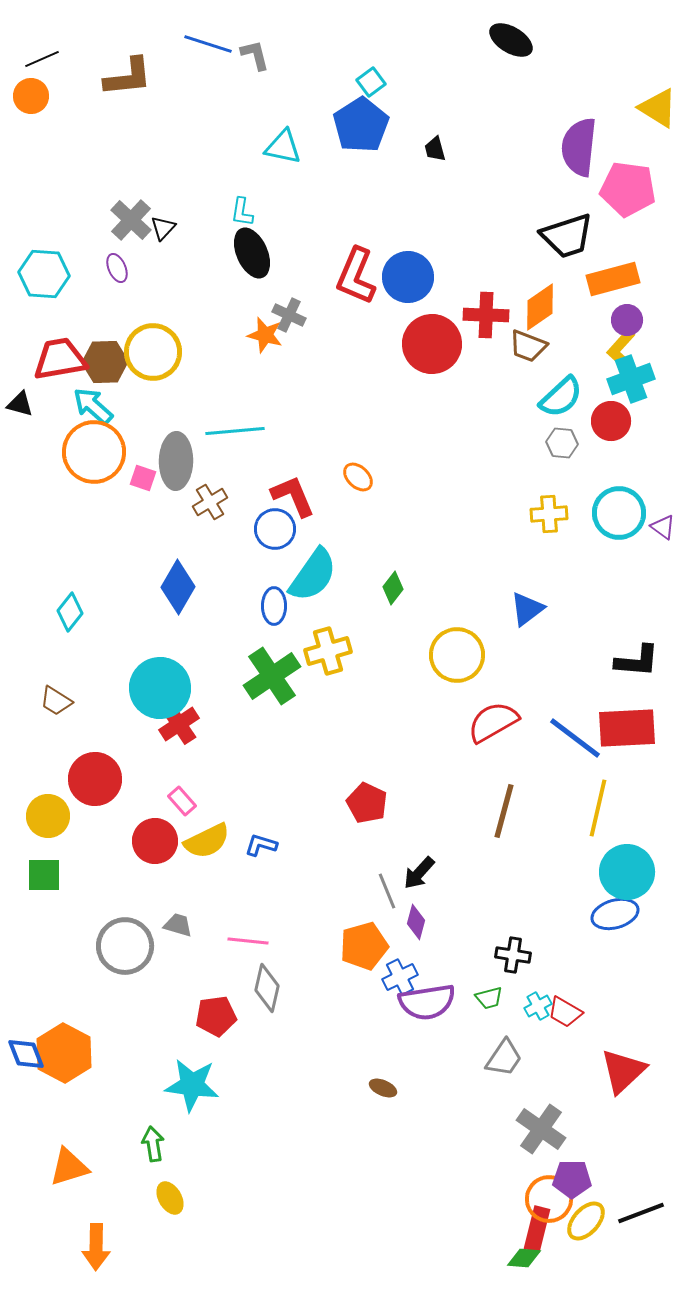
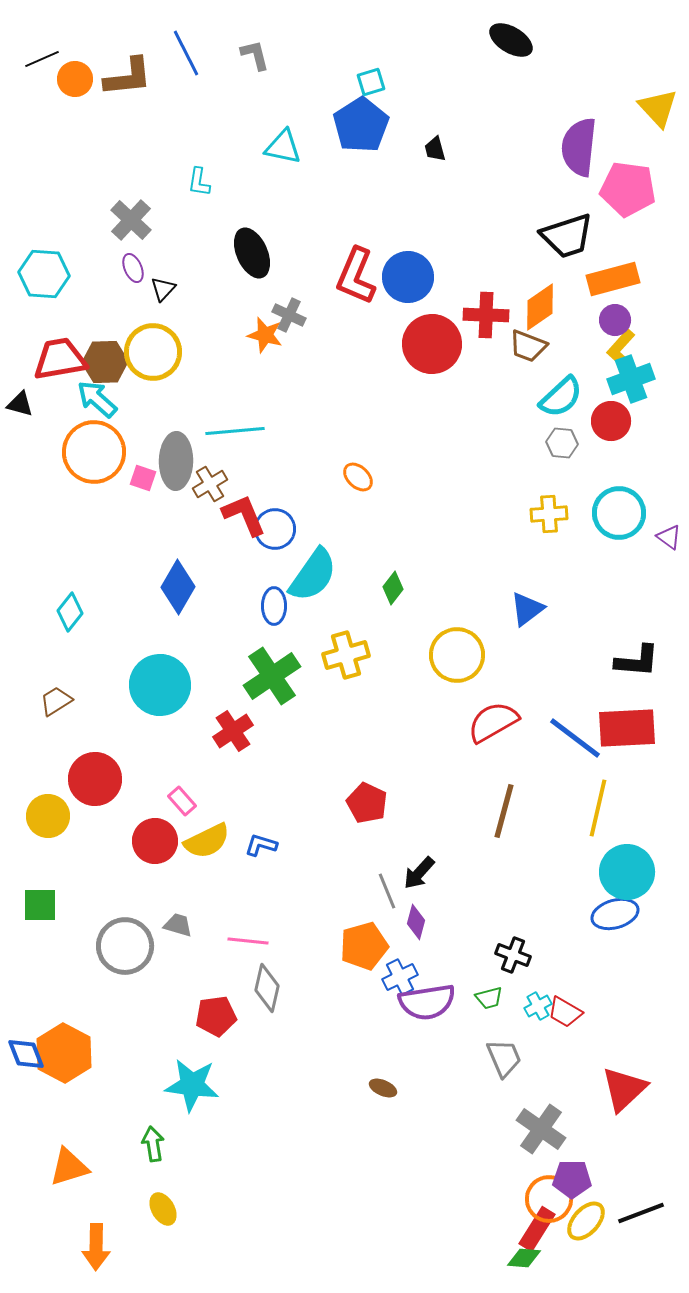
blue line at (208, 44): moved 22 px left, 9 px down; rotated 45 degrees clockwise
cyan square at (371, 82): rotated 20 degrees clockwise
orange circle at (31, 96): moved 44 px right, 17 px up
yellow triangle at (658, 108): rotated 15 degrees clockwise
cyan L-shape at (242, 212): moved 43 px left, 30 px up
black triangle at (163, 228): moved 61 px down
purple ellipse at (117, 268): moved 16 px right
purple circle at (627, 320): moved 12 px left
cyan arrow at (93, 406): moved 4 px right, 7 px up
red L-shape at (293, 496): moved 49 px left, 19 px down
brown cross at (210, 502): moved 18 px up
purple triangle at (663, 527): moved 6 px right, 10 px down
yellow cross at (328, 651): moved 18 px right, 4 px down
cyan circle at (160, 688): moved 3 px up
brown trapezoid at (56, 701): rotated 116 degrees clockwise
red cross at (179, 724): moved 54 px right, 7 px down
green square at (44, 875): moved 4 px left, 30 px down
black cross at (513, 955): rotated 12 degrees clockwise
gray trapezoid at (504, 1058): rotated 57 degrees counterclockwise
red triangle at (623, 1071): moved 1 px right, 18 px down
yellow ellipse at (170, 1198): moved 7 px left, 11 px down
red rectangle at (537, 1229): rotated 18 degrees clockwise
